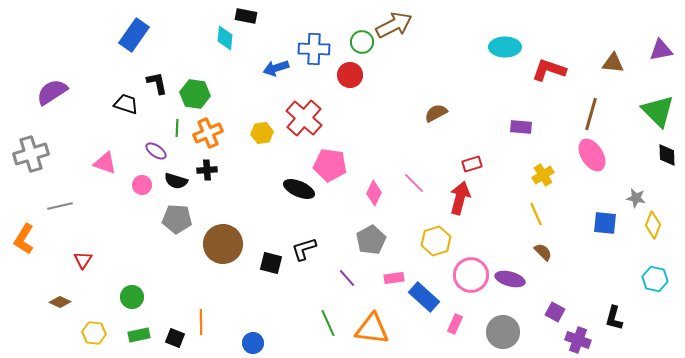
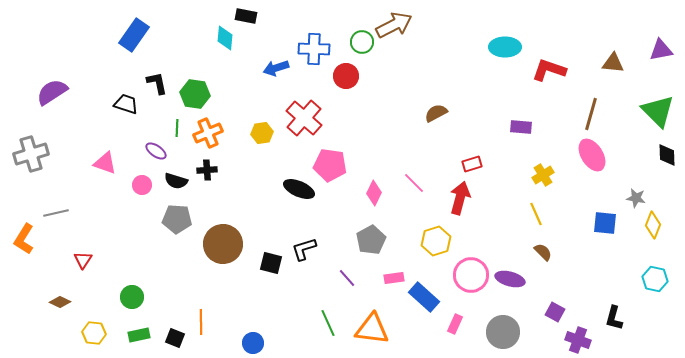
red circle at (350, 75): moved 4 px left, 1 px down
gray line at (60, 206): moved 4 px left, 7 px down
